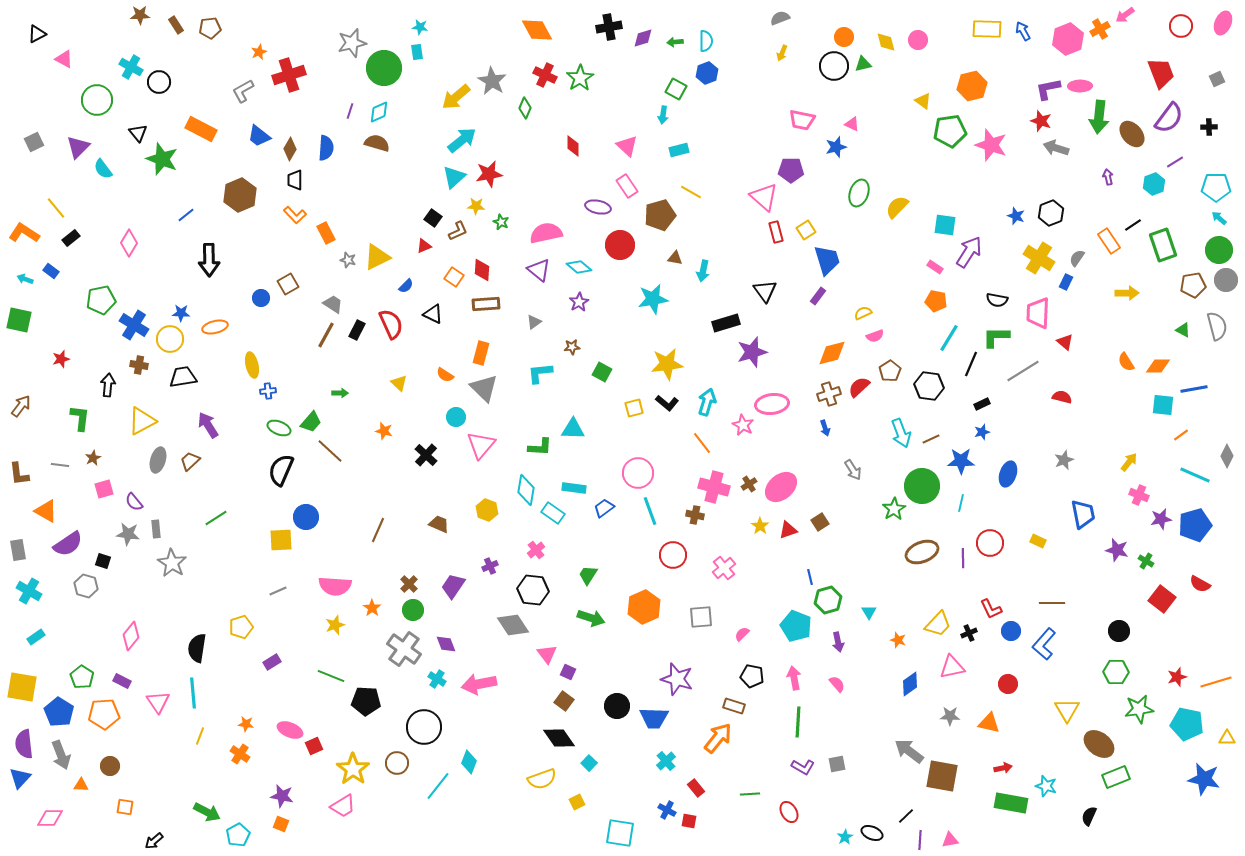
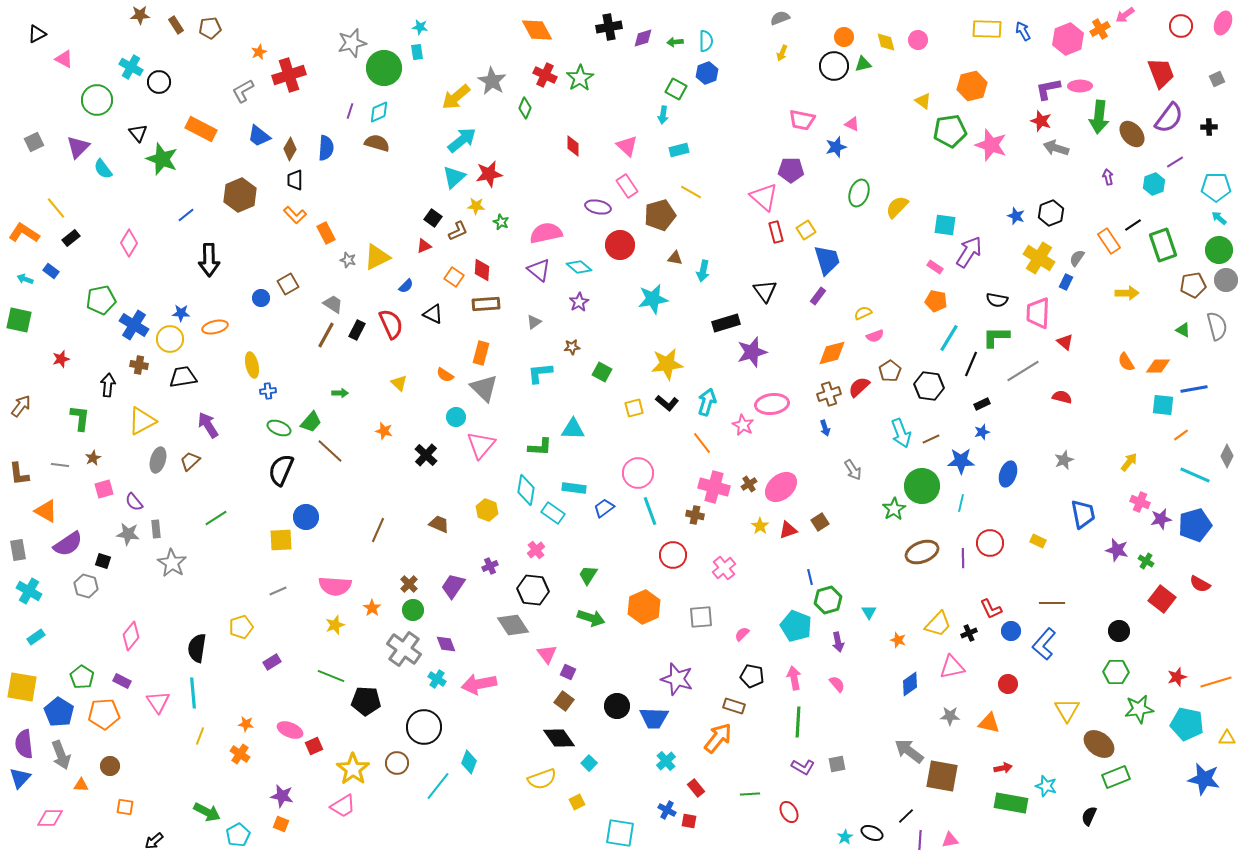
pink cross at (1139, 495): moved 1 px right, 7 px down
